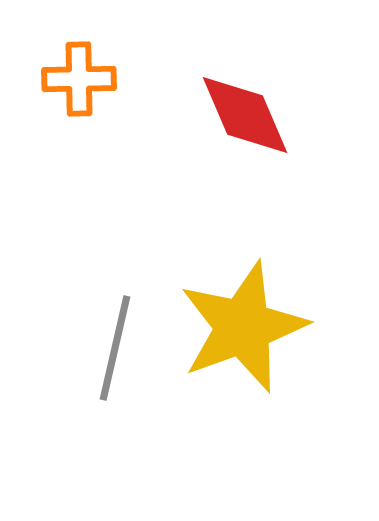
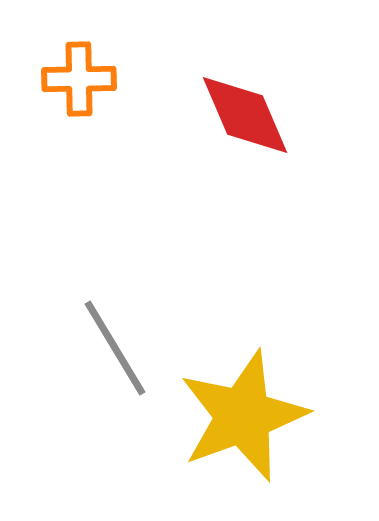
yellow star: moved 89 px down
gray line: rotated 44 degrees counterclockwise
